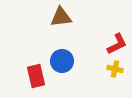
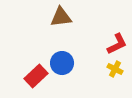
blue circle: moved 2 px down
yellow cross: rotated 14 degrees clockwise
red rectangle: rotated 60 degrees clockwise
